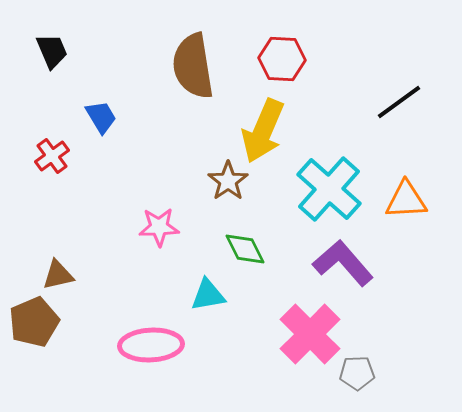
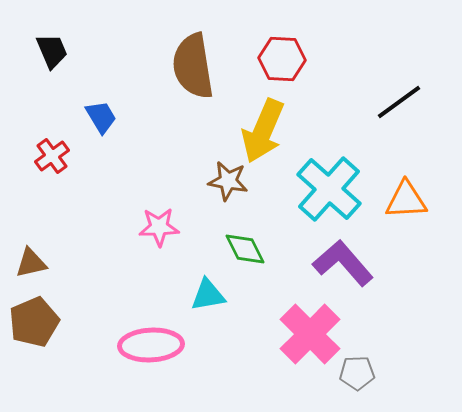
brown star: rotated 27 degrees counterclockwise
brown triangle: moved 27 px left, 12 px up
